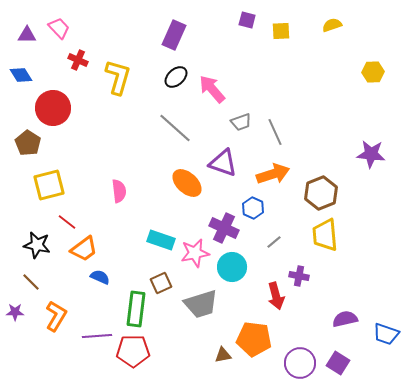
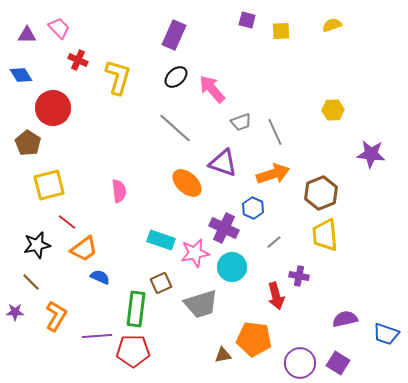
yellow hexagon at (373, 72): moved 40 px left, 38 px down
black star at (37, 245): rotated 24 degrees counterclockwise
